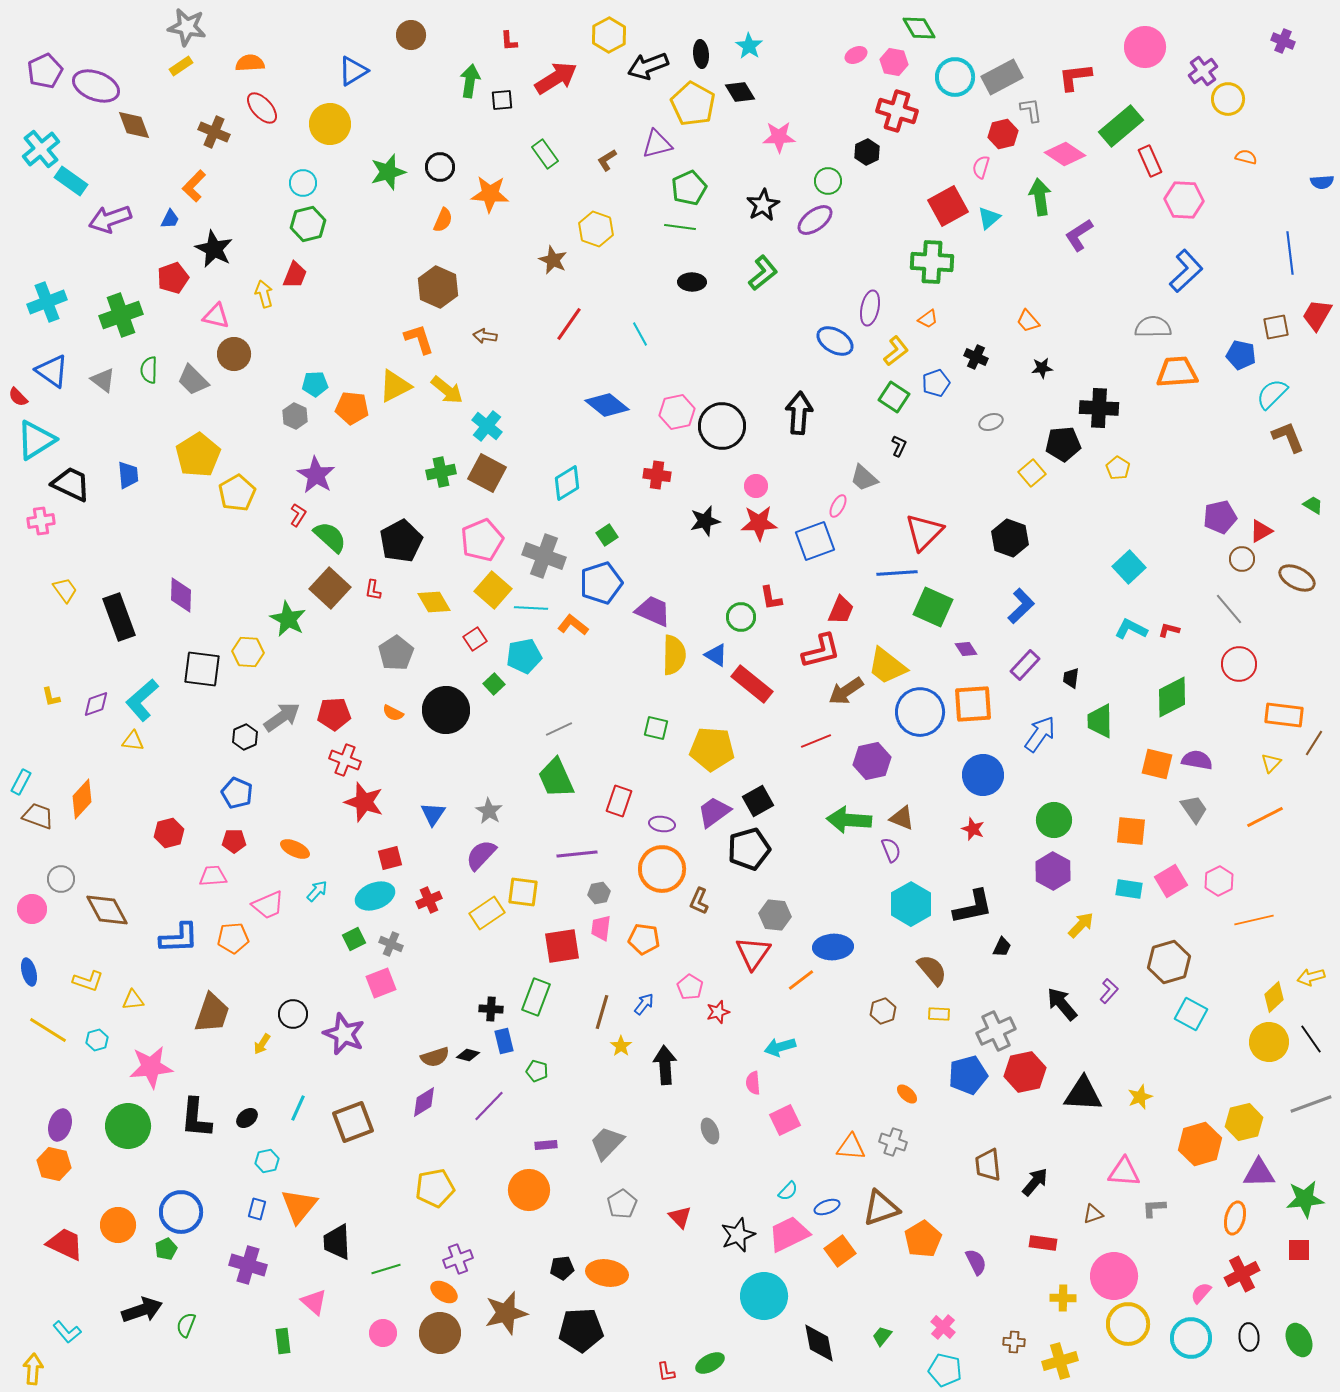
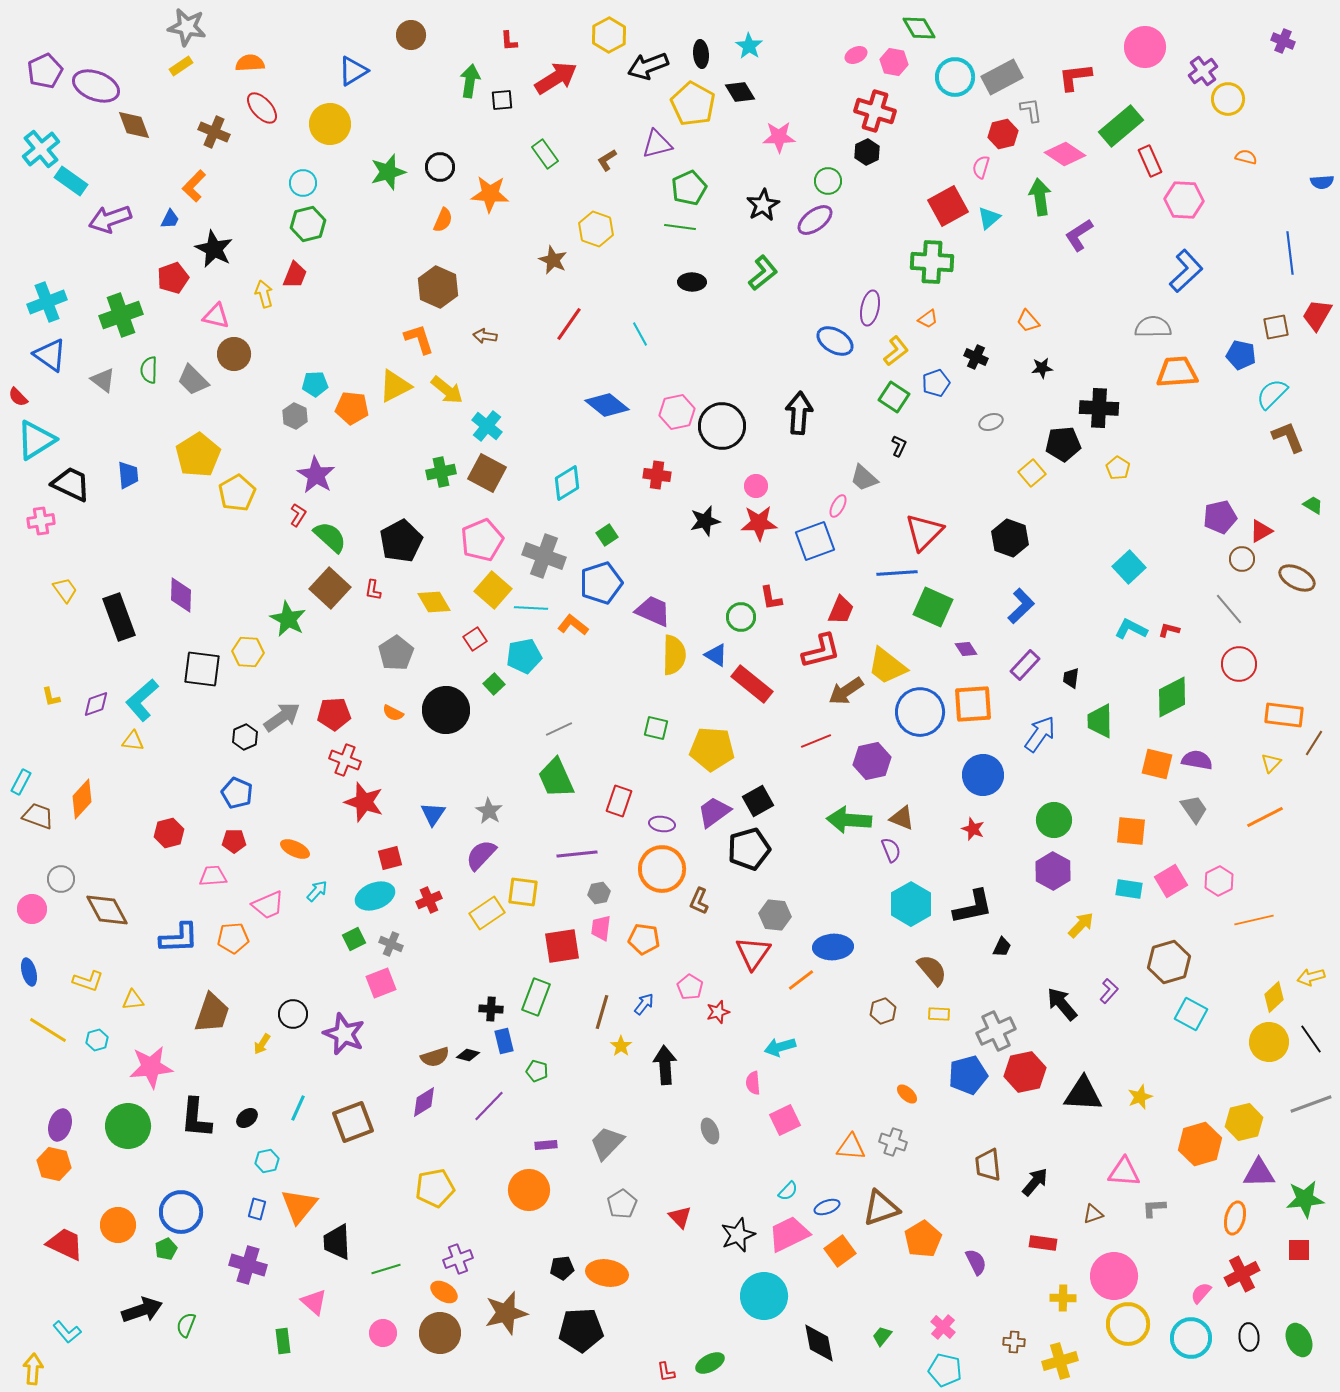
red cross at (897, 111): moved 22 px left
blue triangle at (52, 371): moved 2 px left, 16 px up
